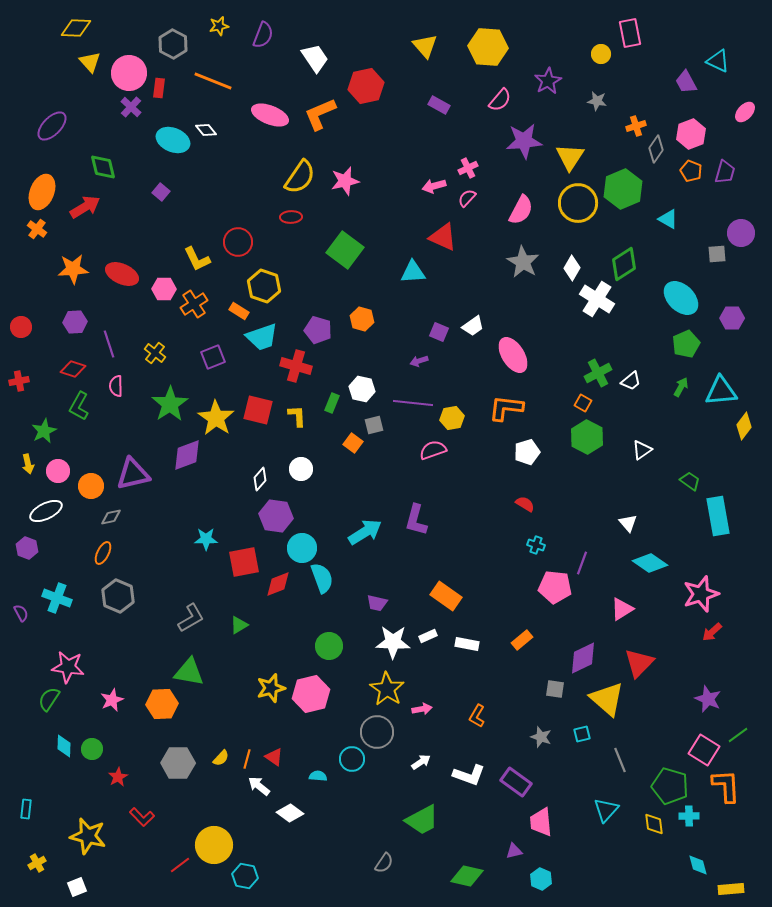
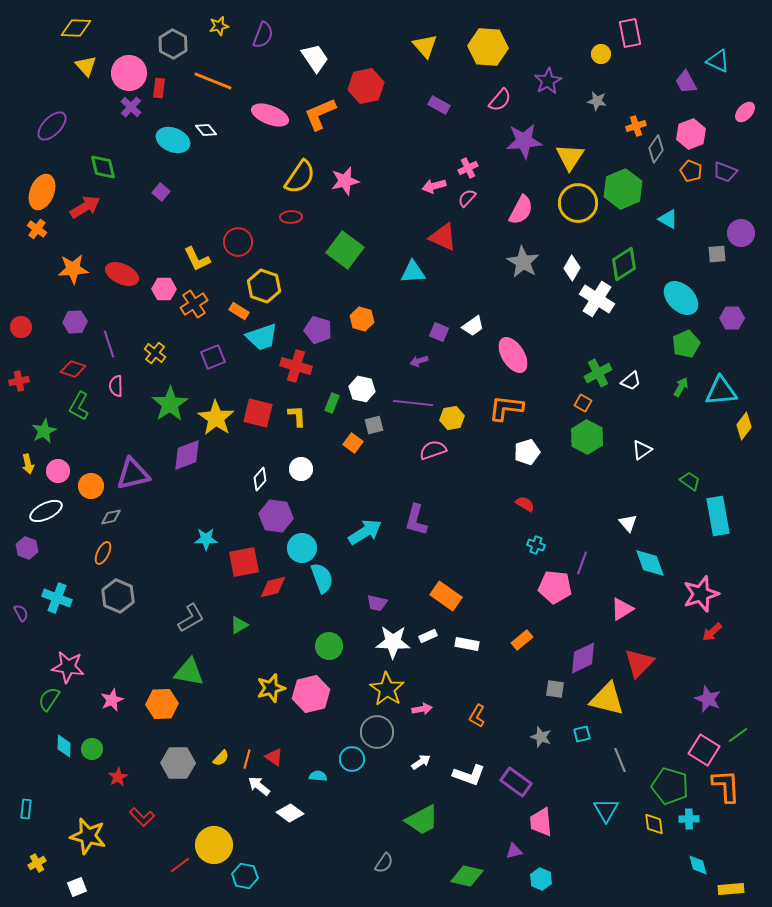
yellow triangle at (90, 62): moved 4 px left, 4 px down
purple trapezoid at (725, 172): rotated 95 degrees clockwise
red square at (258, 410): moved 3 px down
cyan diamond at (650, 563): rotated 36 degrees clockwise
red diamond at (278, 584): moved 5 px left, 3 px down; rotated 8 degrees clockwise
yellow triangle at (607, 699): rotated 27 degrees counterclockwise
cyan triangle at (606, 810): rotated 12 degrees counterclockwise
cyan cross at (689, 816): moved 3 px down
